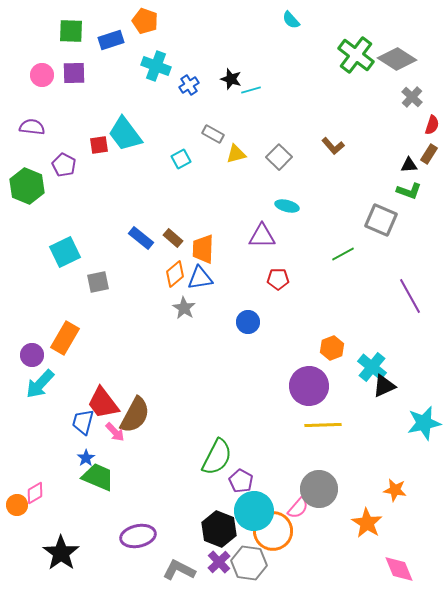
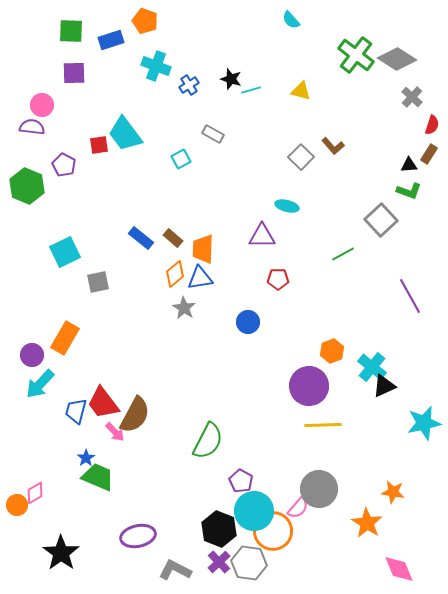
pink circle at (42, 75): moved 30 px down
yellow triangle at (236, 154): moved 65 px right, 63 px up; rotated 30 degrees clockwise
gray square at (279, 157): moved 22 px right
gray square at (381, 220): rotated 24 degrees clockwise
orange hexagon at (332, 348): moved 3 px down
blue trapezoid at (83, 422): moved 7 px left, 11 px up
green semicircle at (217, 457): moved 9 px left, 16 px up
orange star at (395, 490): moved 2 px left, 2 px down
gray L-shape at (179, 570): moved 4 px left
